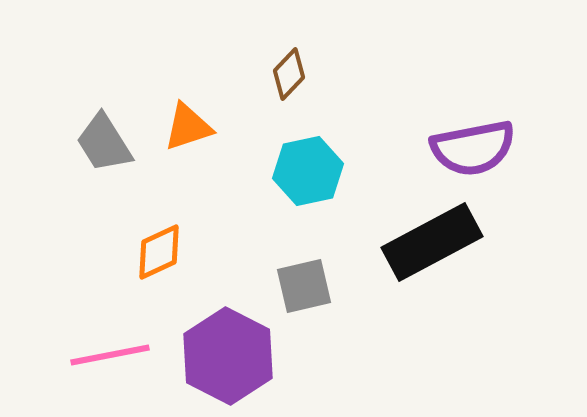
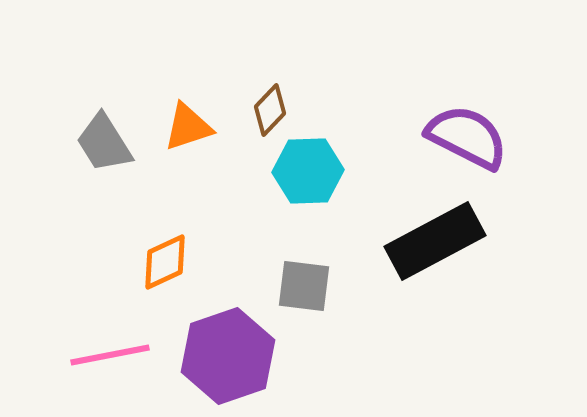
brown diamond: moved 19 px left, 36 px down
purple semicircle: moved 6 px left, 11 px up; rotated 142 degrees counterclockwise
cyan hexagon: rotated 10 degrees clockwise
black rectangle: moved 3 px right, 1 px up
orange diamond: moved 6 px right, 10 px down
gray square: rotated 20 degrees clockwise
purple hexagon: rotated 14 degrees clockwise
